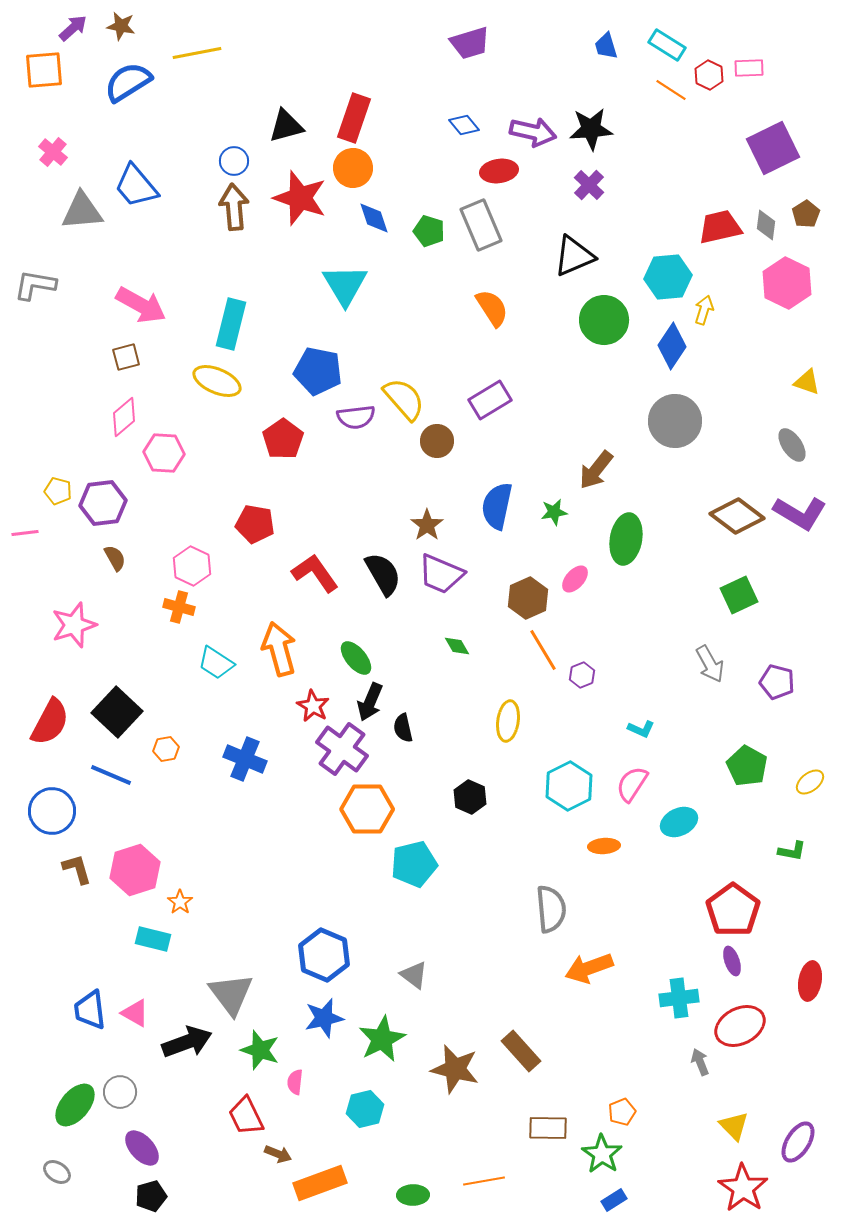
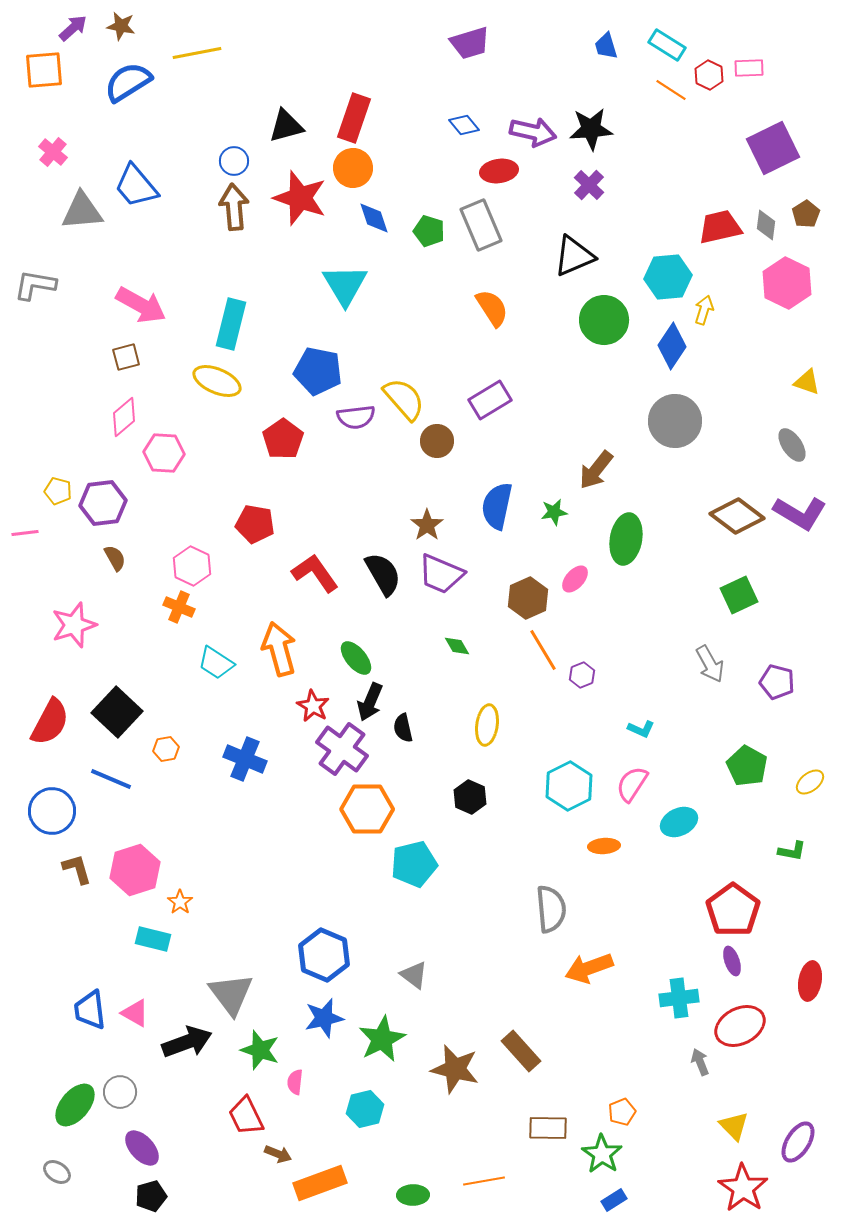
orange cross at (179, 607): rotated 8 degrees clockwise
yellow ellipse at (508, 721): moved 21 px left, 4 px down
blue line at (111, 775): moved 4 px down
